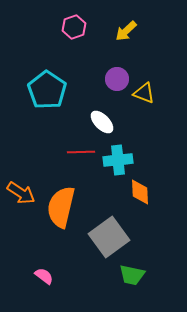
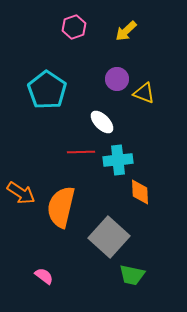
gray square: rotated 12 degrees counterclockwise
